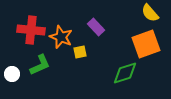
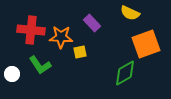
yellow semicircle: moved 20 px left; rotated 24 degrees counterclockwise
purple rectangle: moved 4 px left, 4 px up
orange star: rotated 20 degrees counterclockwise
green L-shape: rotated 80 degrees clockwise
green diamond: rotated 12 degrees counterclockwise
